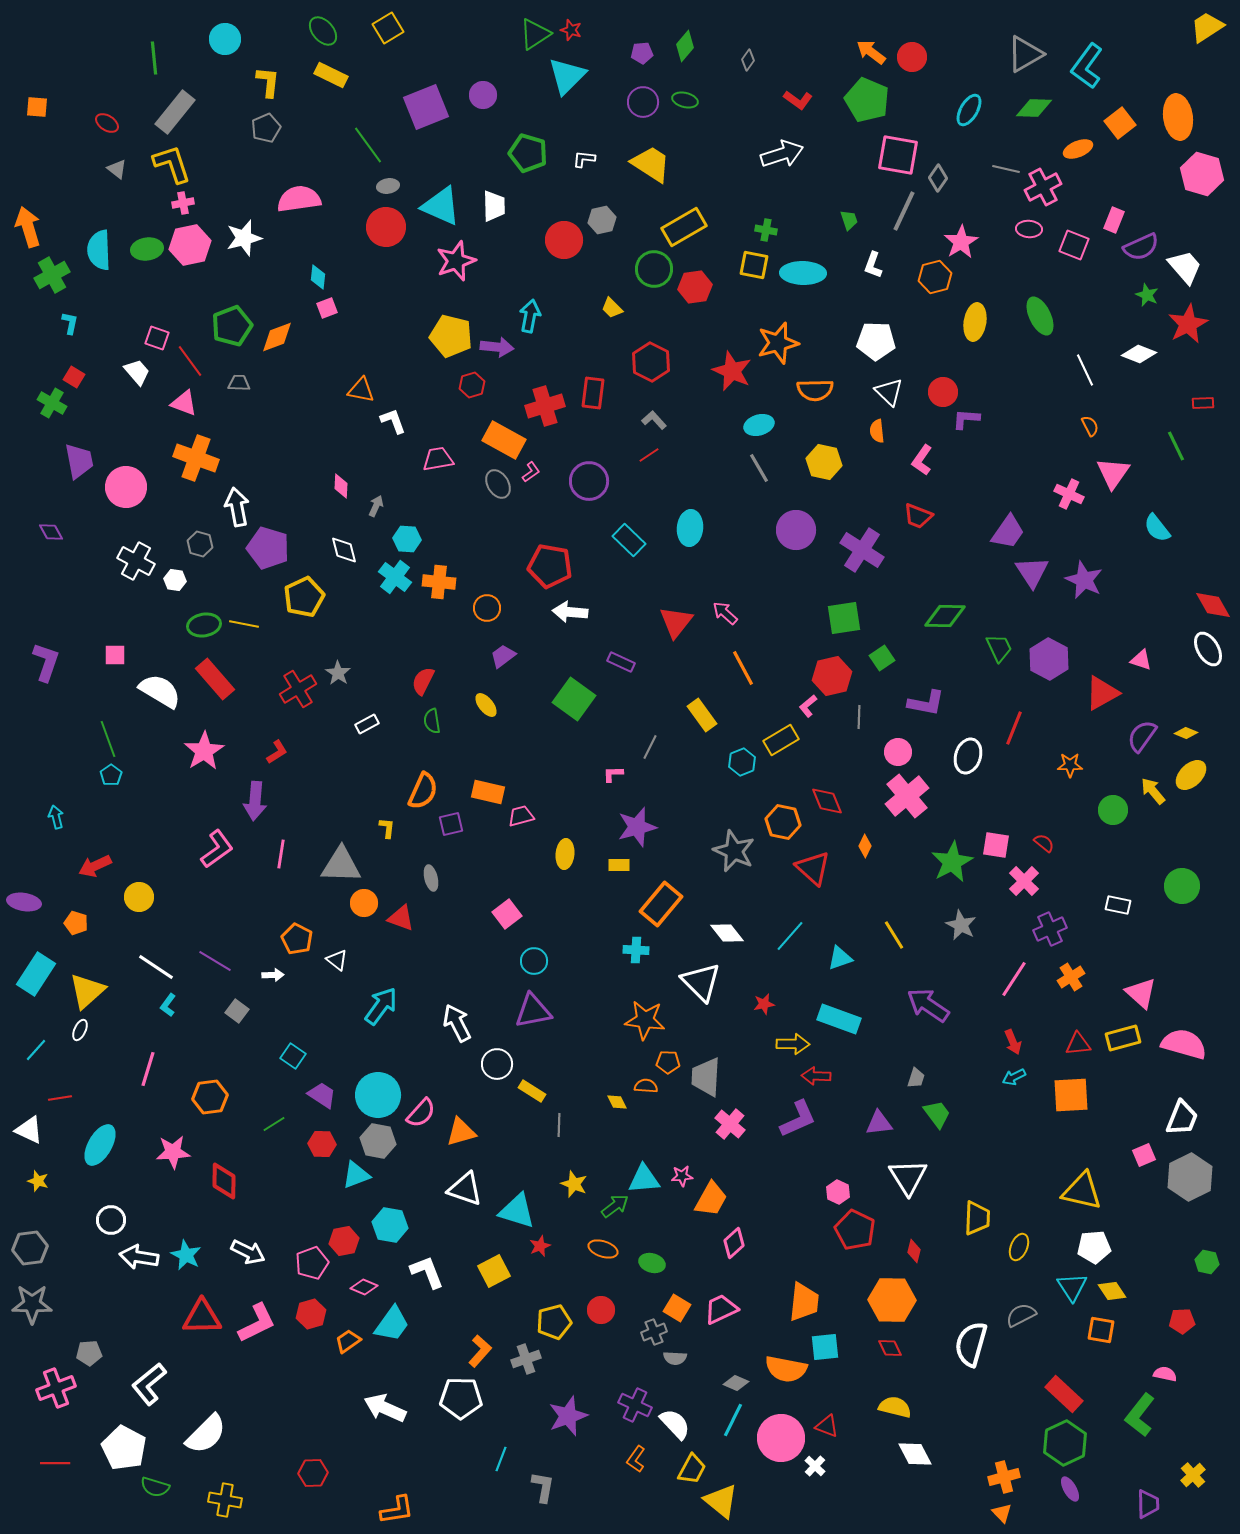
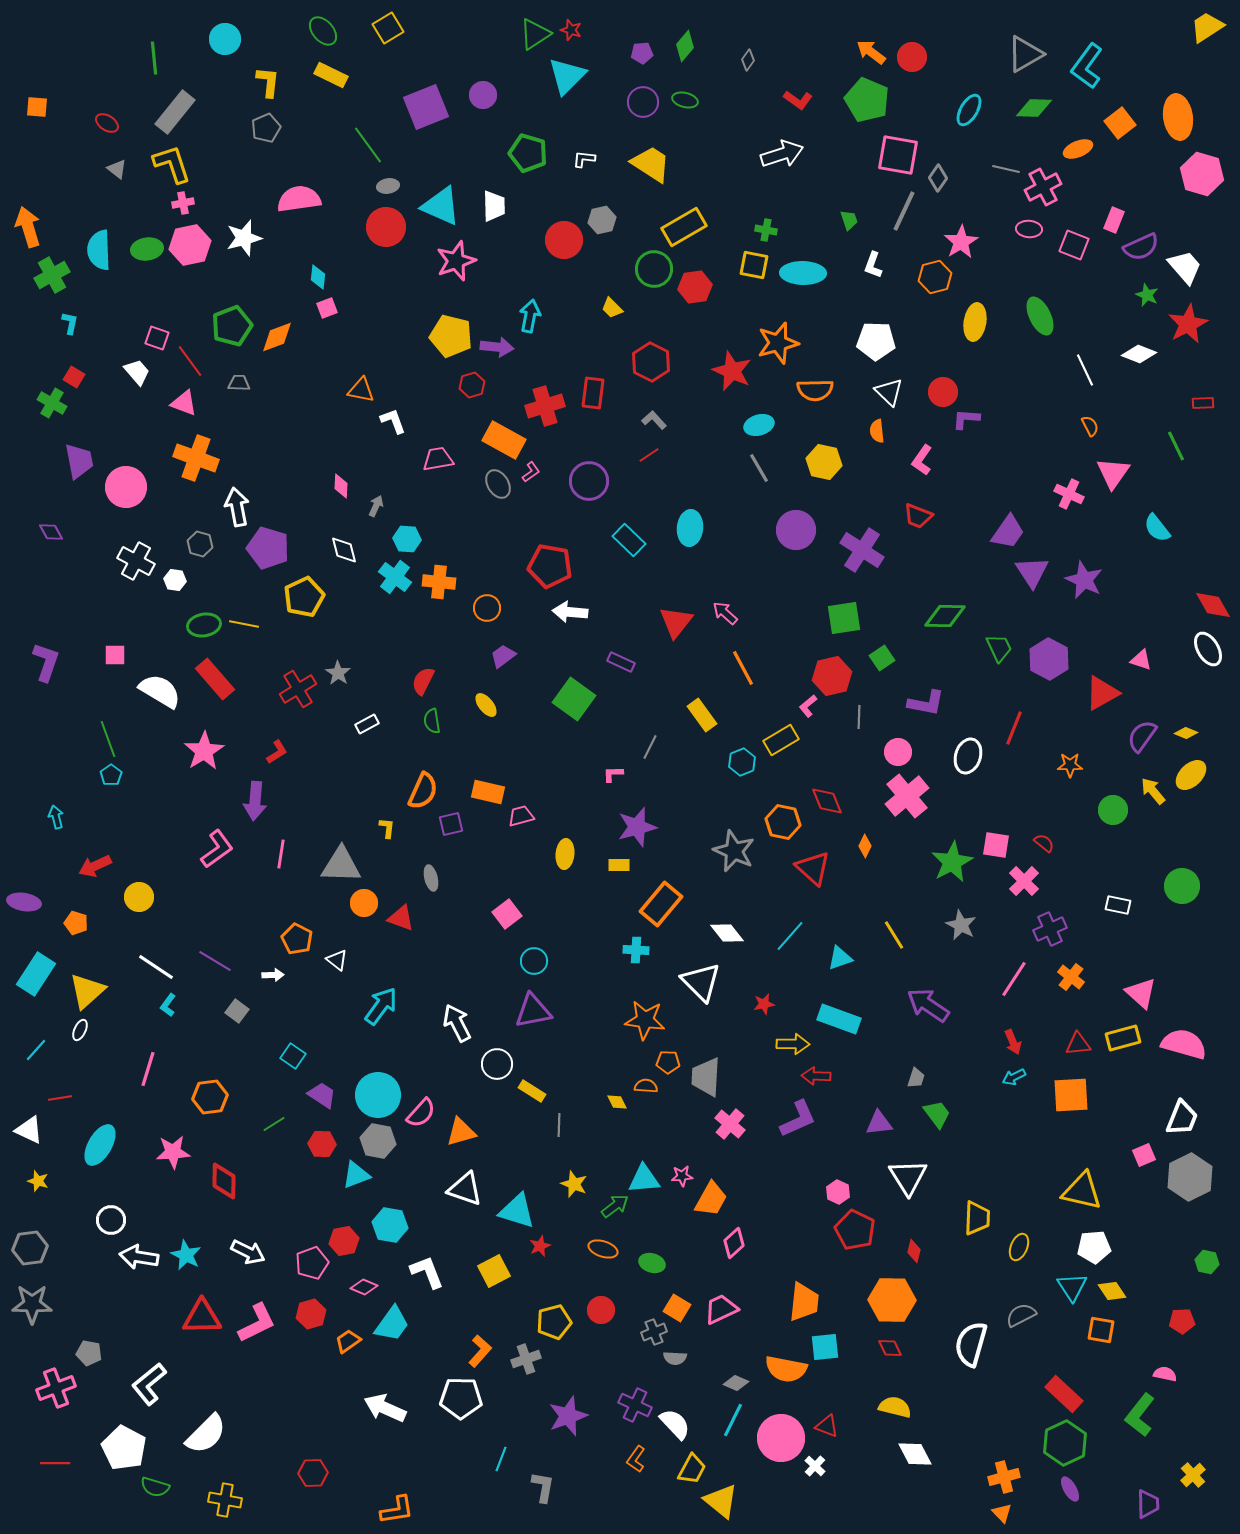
orange cross at (1071, 977): rotated 20 degrees counterclockwise
gray pentagon at (89, 1353): rotated 15 degrees clockwise
